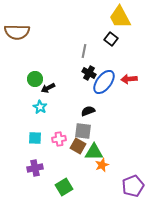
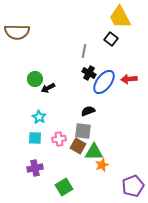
cyan star: moved 1 px left, 10 px down
